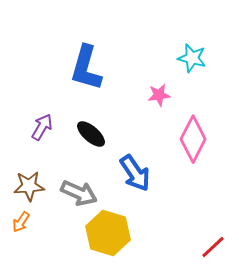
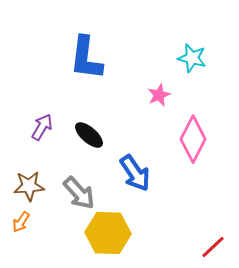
blue L-shape: moved 10 px up; rotated 9 degrees counterclockwise
pink star: rotated 15 degrees counterclockwise
black ellipse: moved 2 px left, 1 px down
gray arrow: rotated 24 degrees clockwise
yellow hexagon: rotated 15 degrees counterclockwise
